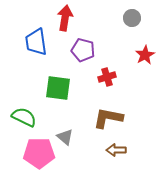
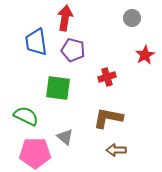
purple pentagon: moved 10 px left
green semicircle: moved 2 px right, 1 px up
pink pentagon: moved 4 px left
